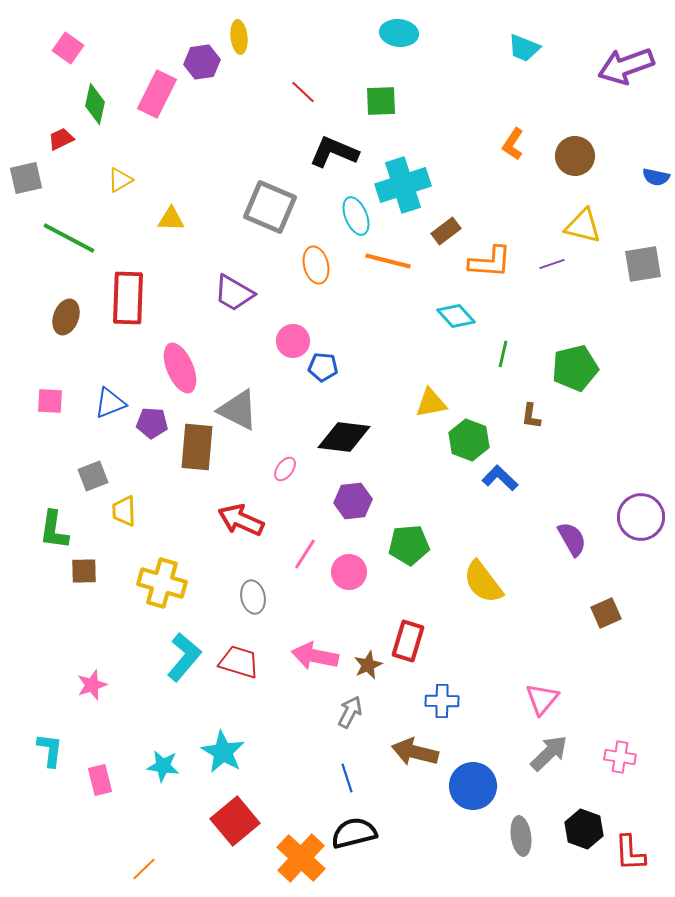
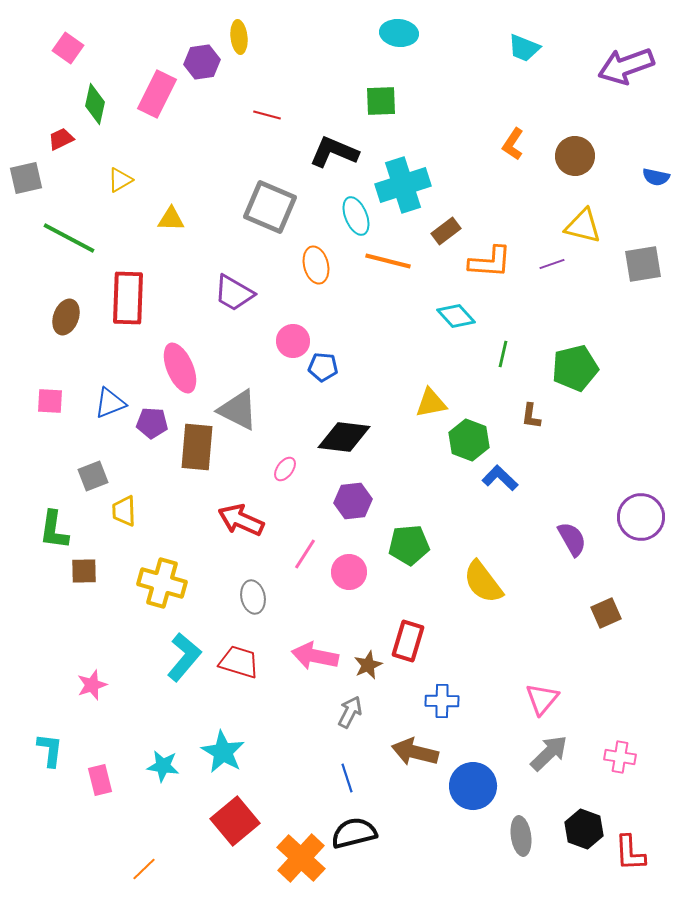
red line at (303, 92): moved 36 px left, 23 px down; rotated 28 degrees counterclockwise
